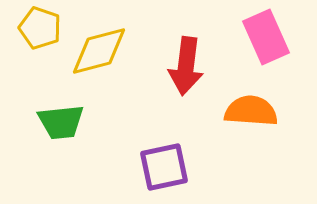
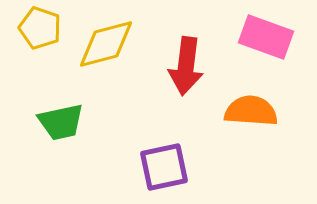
pink rectangle: rotated 46 degrees counterclockwise
yellow diamond: moved 7 px right, 7 px up
green trapezoid: rotated 6 degrees counterclockwise
